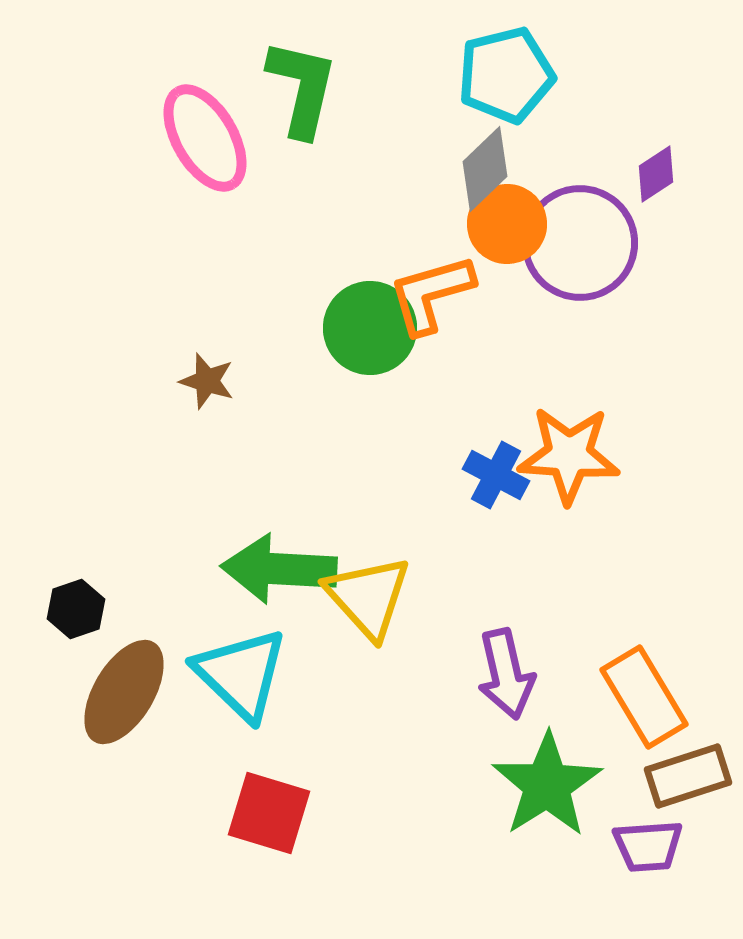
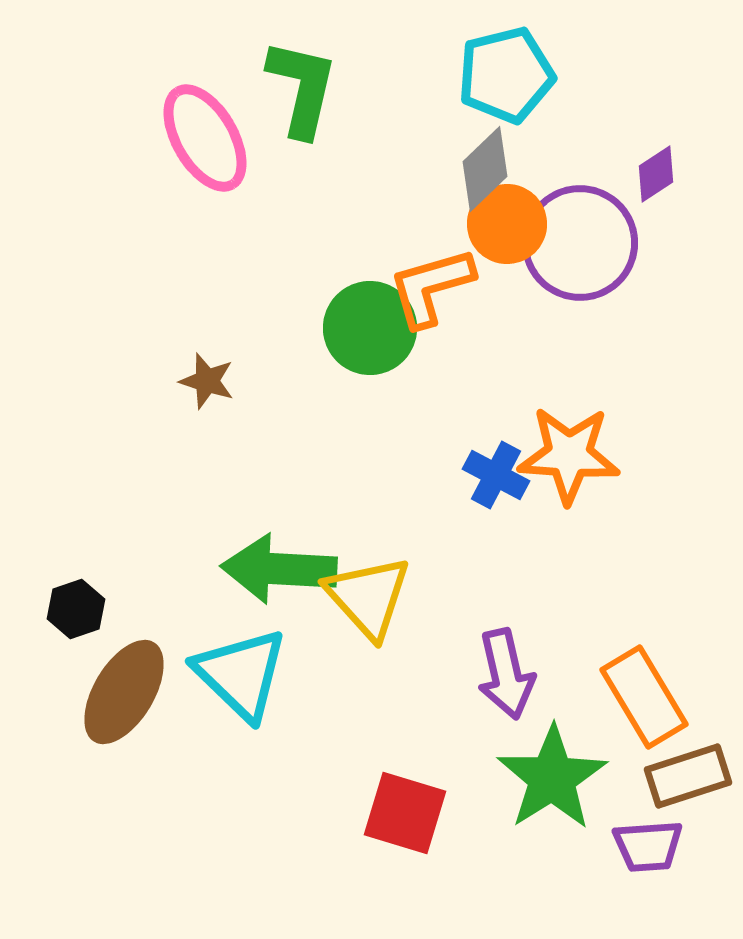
orange L-shape: moved 7 px up
green star: moved 5 px right, 7 px up
red square: moved 136 px right
